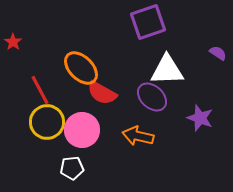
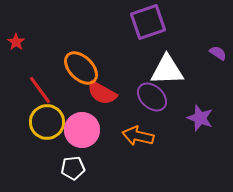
red star: moved 3 px right
red line: rotated 8 degrees counterclockwise
white pentagon: moved 1 px right
